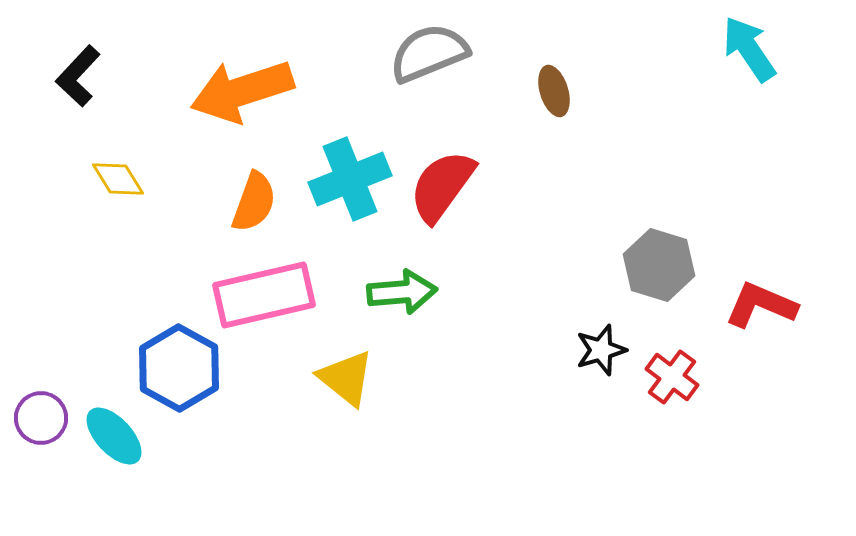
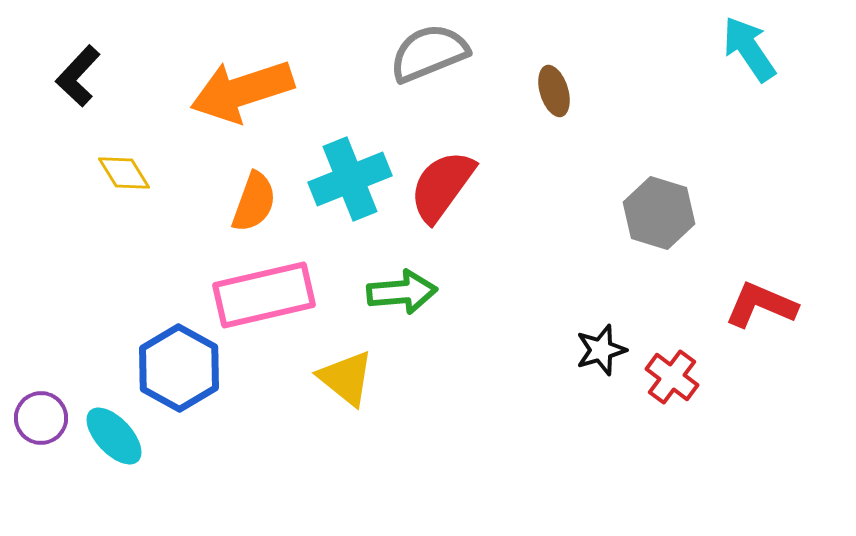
yellow diamond: moved 6 px right, 6 px up
gray hexagon: moved 52 px up
